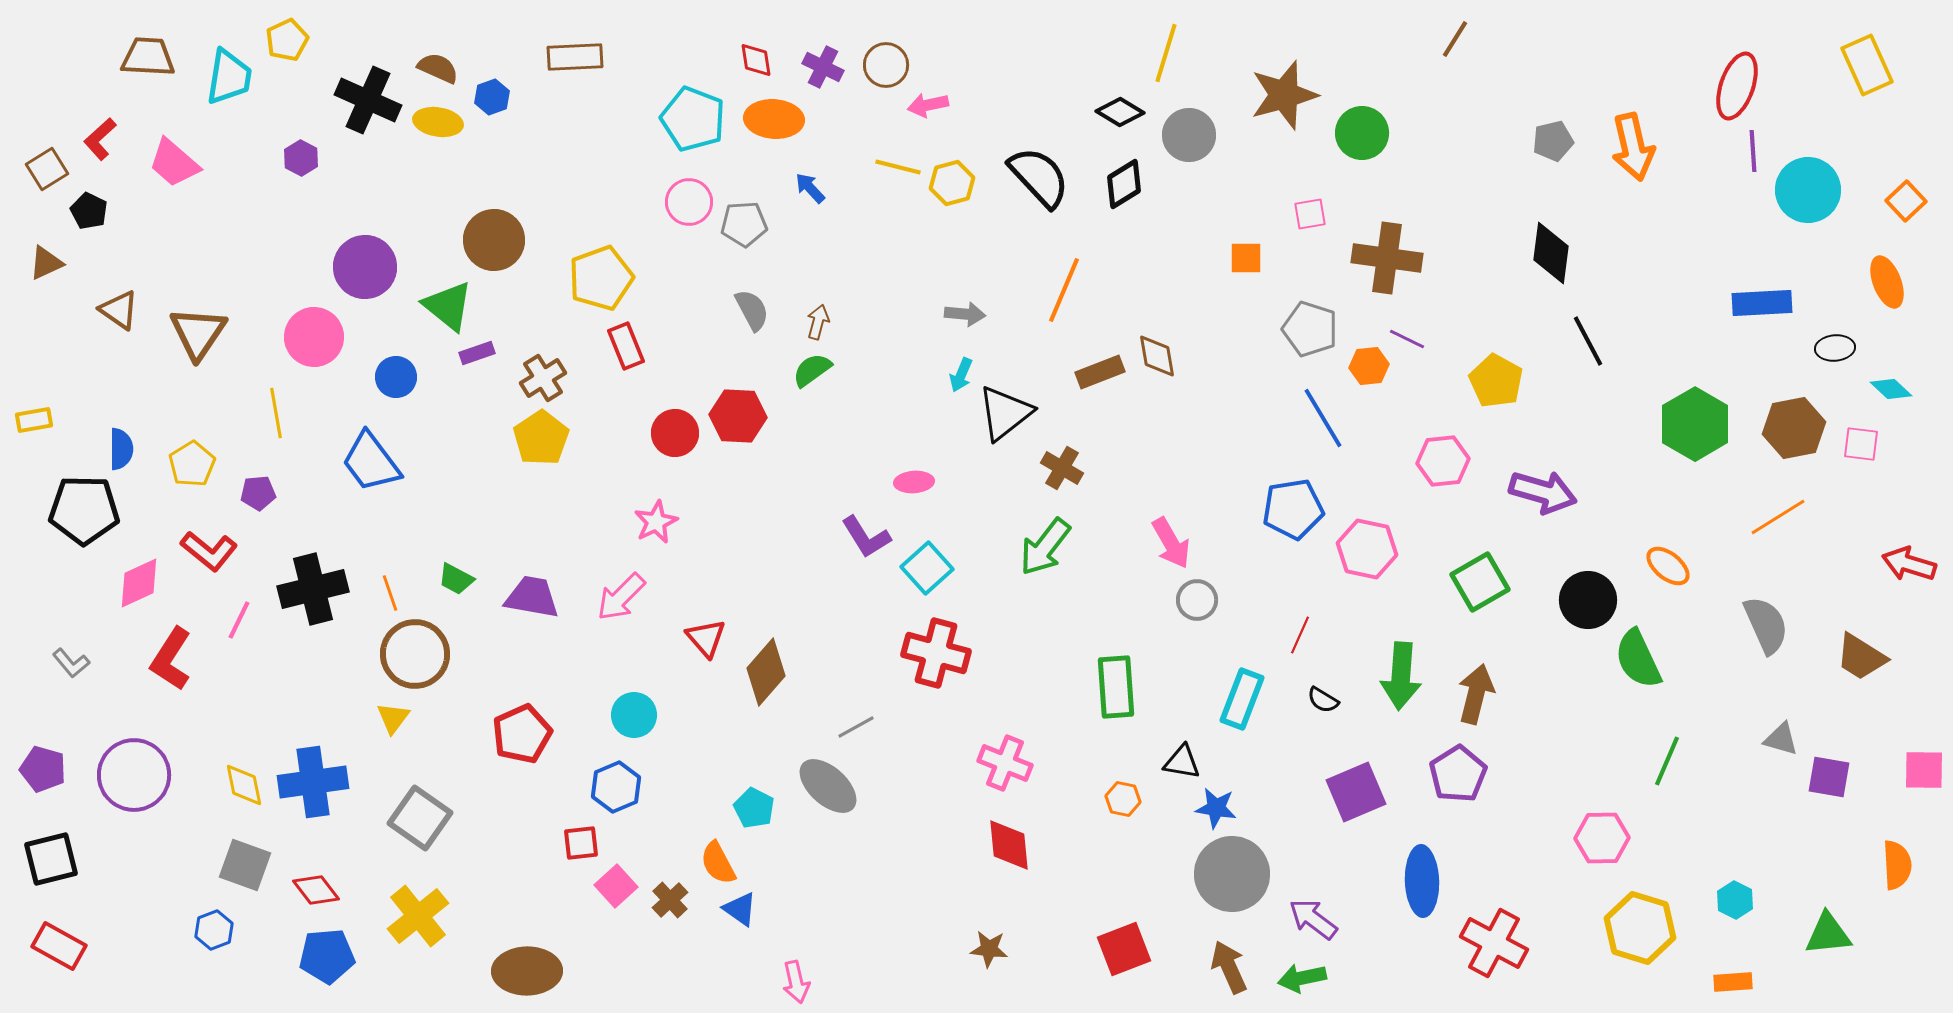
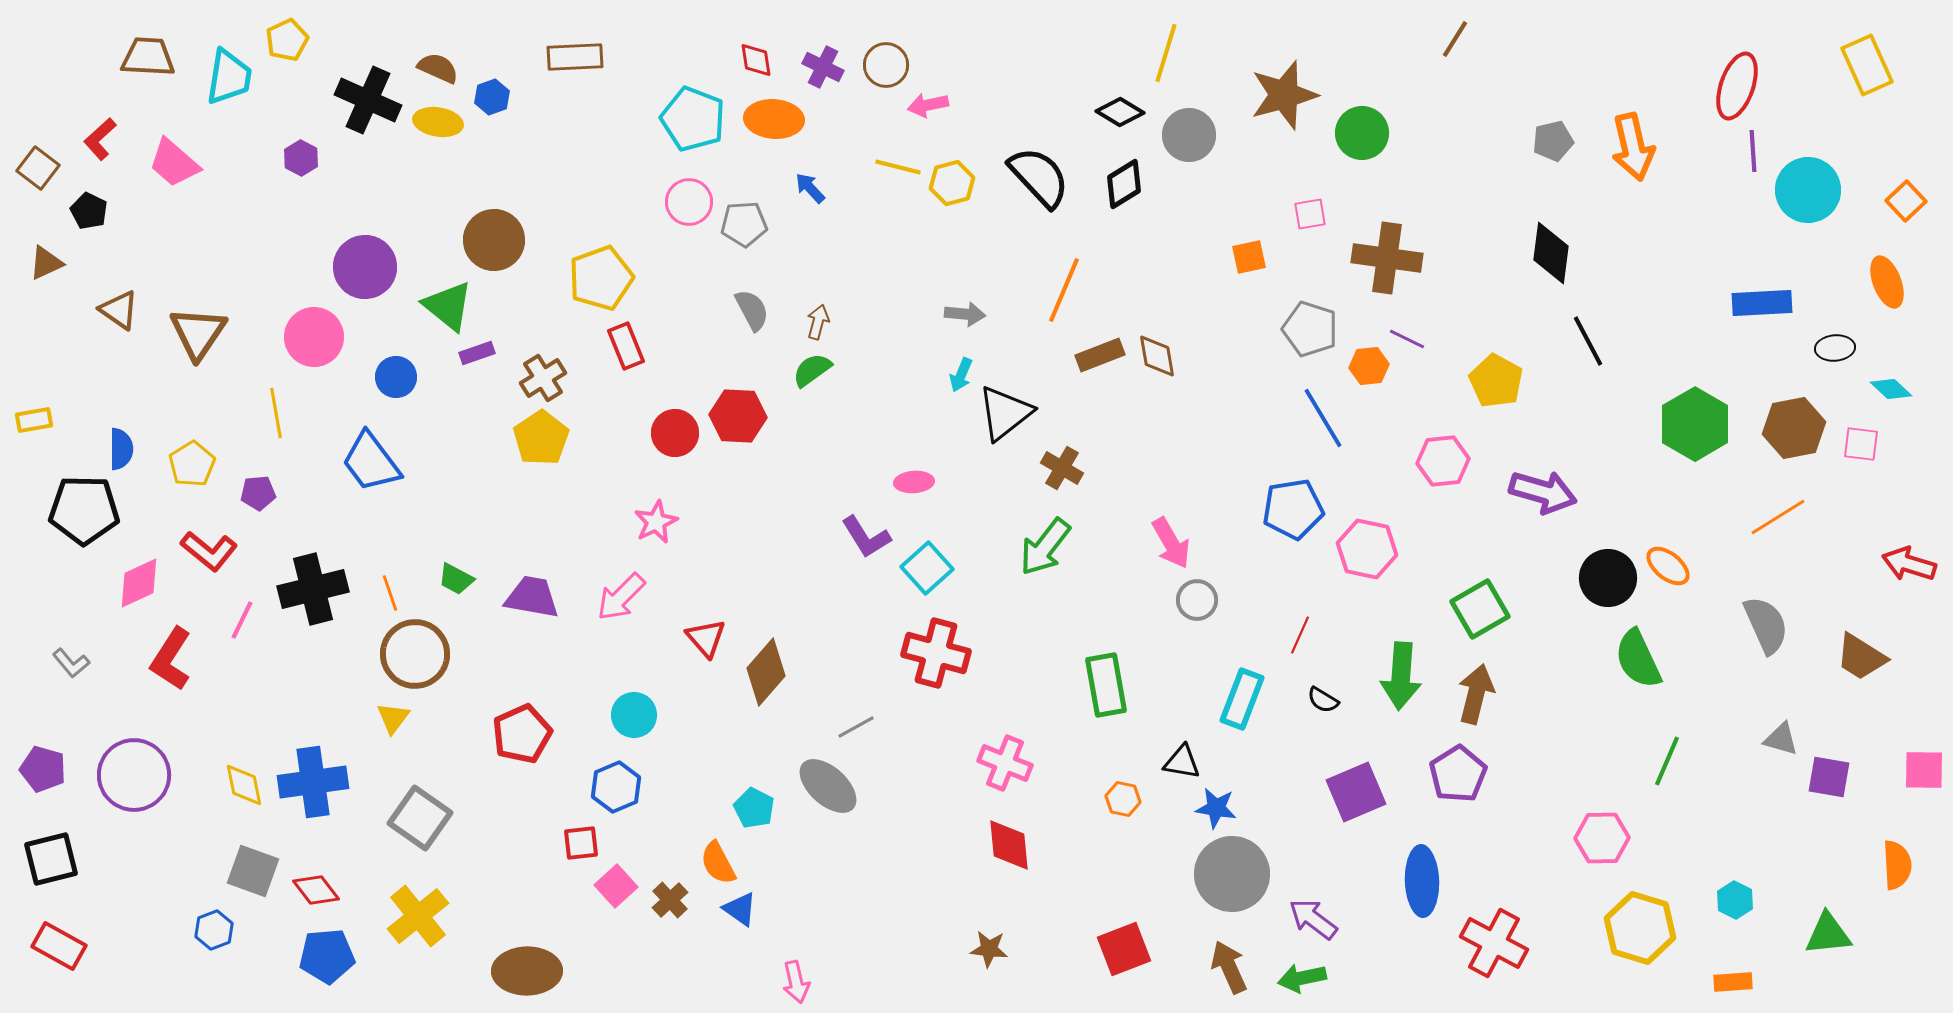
brown square at (47, 169): moved 9 px left, 1 px up; rotated 21 degrees counterclockwise
orange square at (1246, 258): moved 3 px right, 1 px up; rotated 12 degrees counterclockwise
brown rectangle at (1100, 372): moved 17 px up
green square at (1480, 582): moved 27 px down
black circle at (1588, 600): moved 20 px right, 22 px up
pink line at (239, 620): moved 3 px right
green rectangle at (1116, 687): moved 10 px left, 2 px up; rotated 6 degrees counterclockwise
gray square at (245, 865): moved 8 px right, 6 px down
